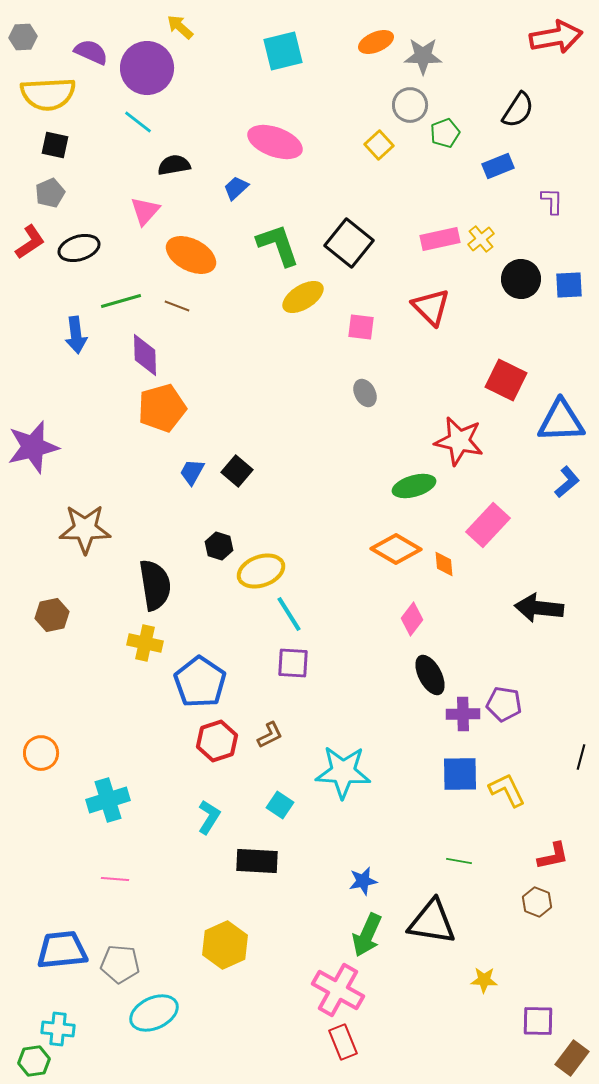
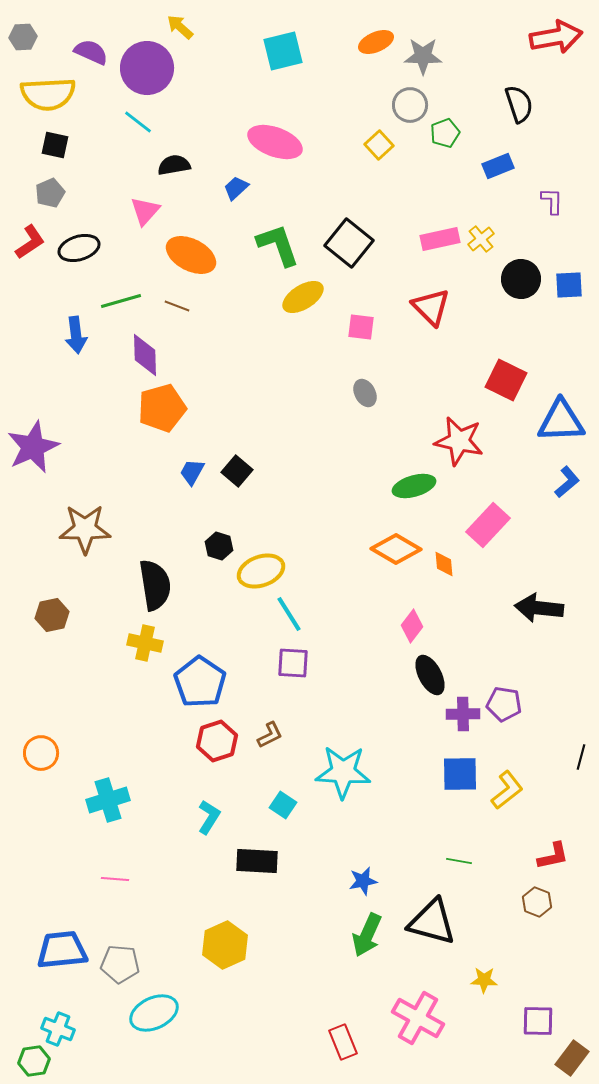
black semicircle at (518, 110): moved 1 px right, 6 px up; rotated 51 degrees counterclockwise
purple star at (33, 447): rotated 10 degrees counterclockwise
pink diamond at (412, 619): moved 7 px down
yellow L-shape at (507, 790): rotated 78 degrees clockwise
cyan square at (280, 805): moved 3 px right
black triangle at (432, 922): rotated 6 degrees clockwise
pink cross at (338, 990): moved 80 px right, 28 px down
cyan cross at (58, 1029): rotated 16 degrees clockwise
